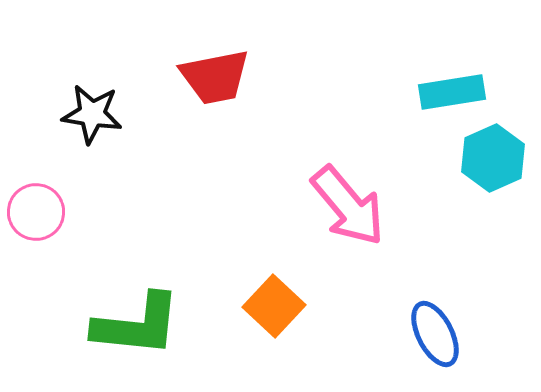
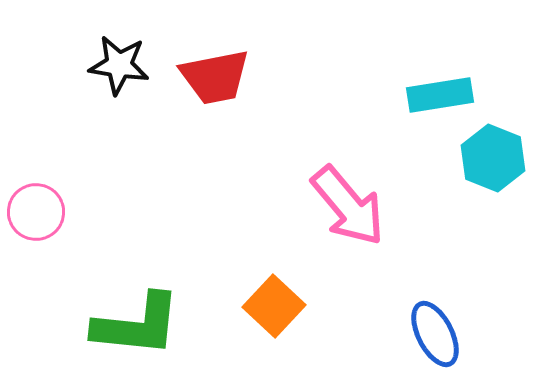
cyan rectangle: moved 12 px left, 3 px down
black star: moved 27 px right, 49 px up
cyan hexagon: rotated 14 degrees counterclockwise
